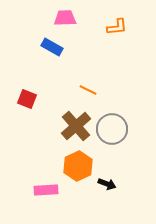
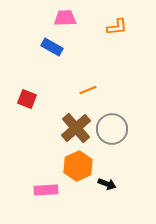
orange line: rotated 48 degrees counterclockwise
brown cross: moved 2 px down
